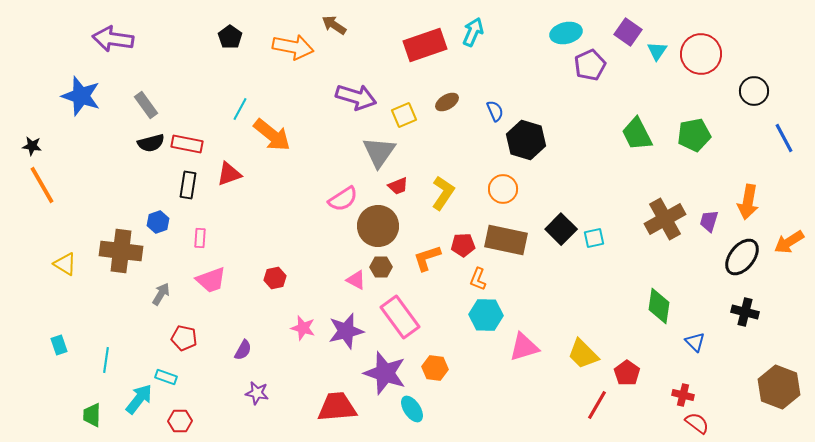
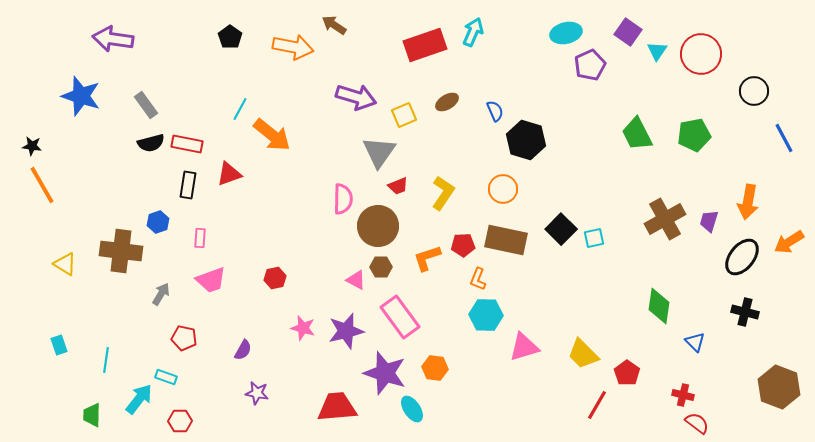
pink semicircle at (343, 199): rotated 56 degrees counterclockwise
